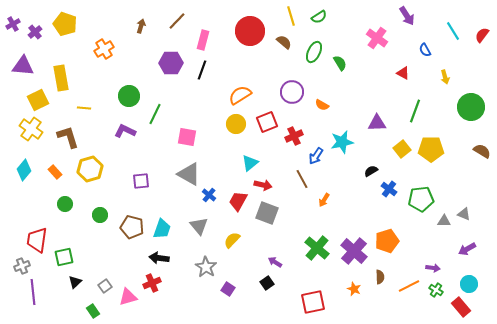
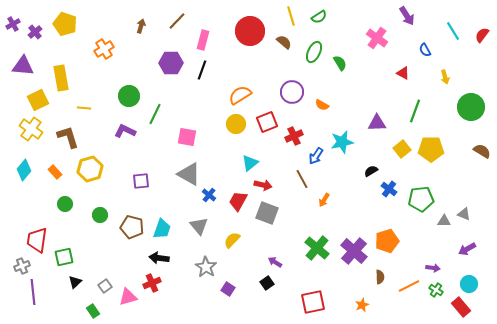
orange star at (354, 289): moved 8 px right, 16 px down; rotated 24 degrees clockwise
